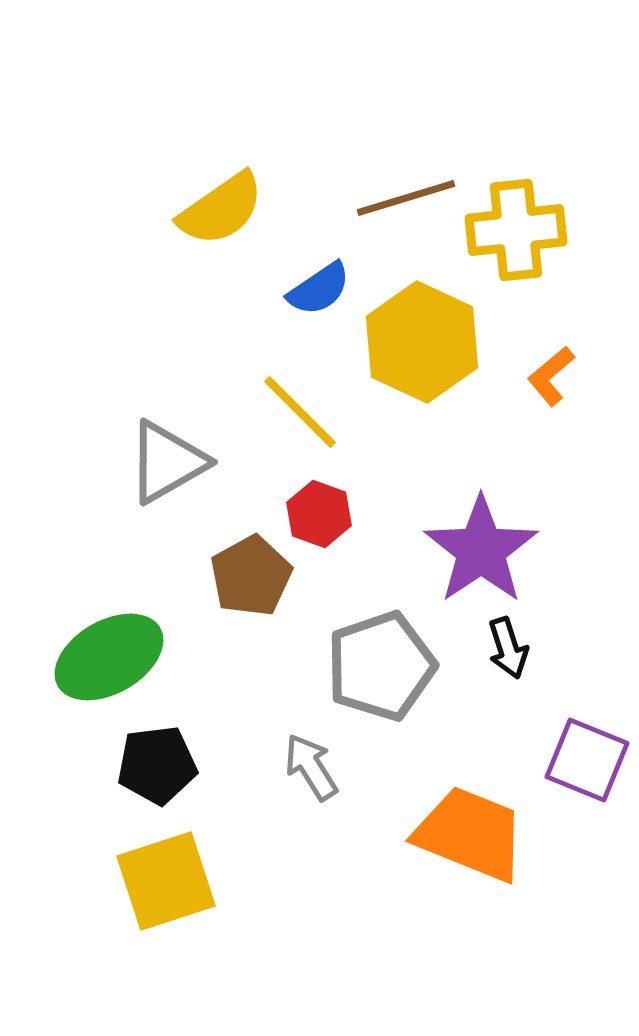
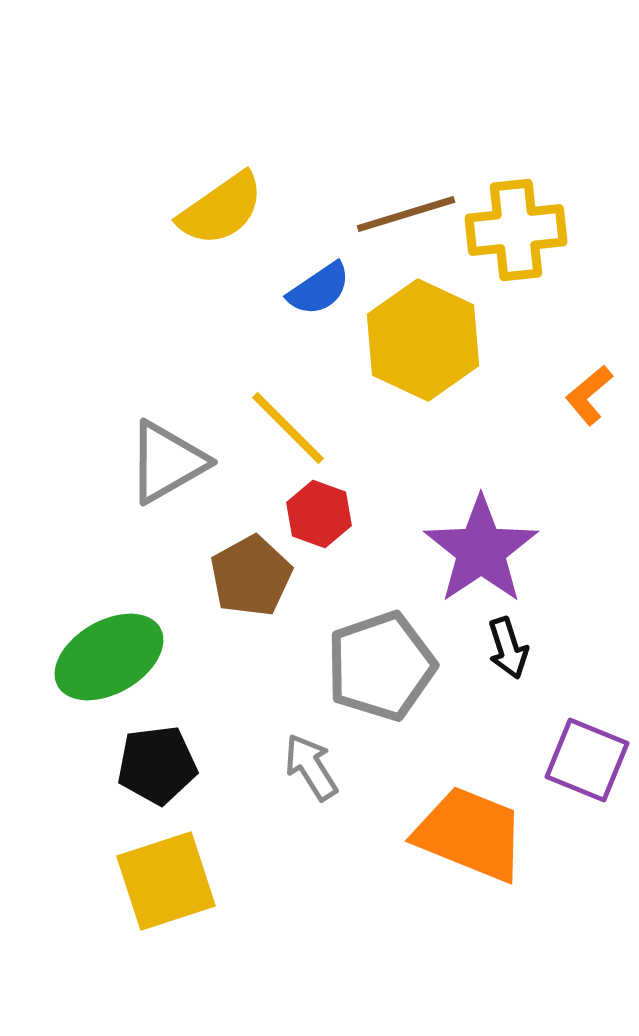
brown line: moved 16 px down
yellow hexagon: moved 1 px right, 2 px up
orange L-shape: moved 38 px right, 19 px down
yellow line: moved 12 px left, 16 px down
